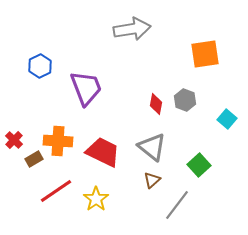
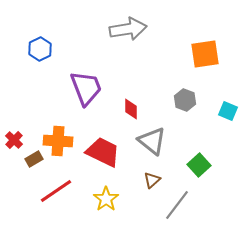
gray arrow: moved 4 px left
blue hexagon: moved 17 px up
red diamond: moved 25 px left, 5 px down; rotated 10 degrees counterclockwise
cyan square: moved 1 px right, 8 px up; rotated 18 degrees counterclockwise
gray triangle: moved 6 px up
yellow star: moved 10 px right
